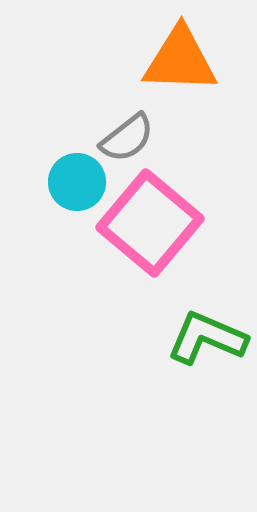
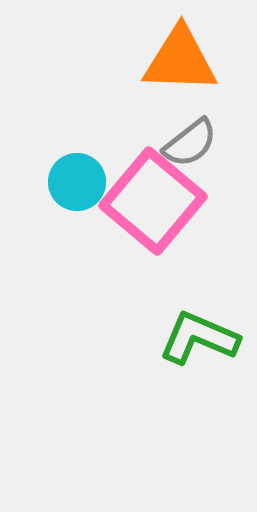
gray semicircle: moved 63 px right, 5 px down
pink square: moved 3 px right, 22 px up
green L-shape: moved 8 px left
